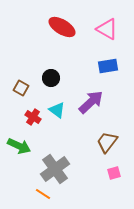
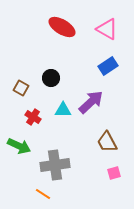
blue rectangle: rotated 24 degrees counterclockwise
cyan triangle: moved 6 px right; rotated 36 degrees counterclockwise
brown trapezoid: rotated 65 degrees counterclockwise
gray cross: moved 4 px up; rotated 28 degrees clockwise
